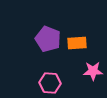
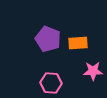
orange rectangle: moved 1 px right
pink hexagon: moved 1 px right
